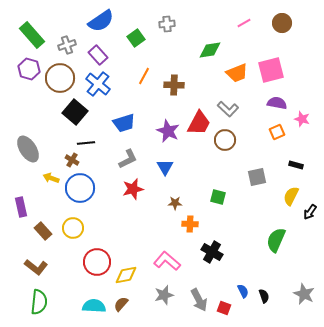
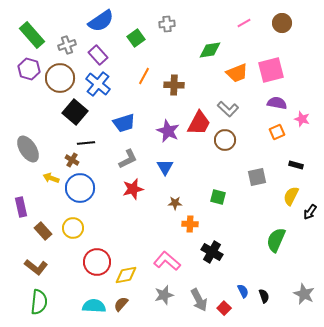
red square at (224, 308): rotated 24 degrees clockwise
